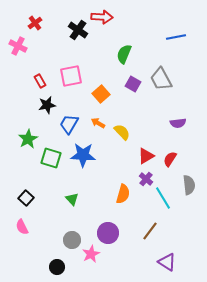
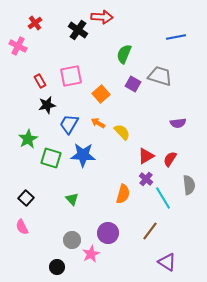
gray trapezoid: moved 1 px left, 3 px up; rotated 135 degrees clockwise
